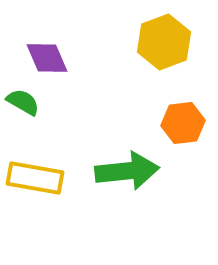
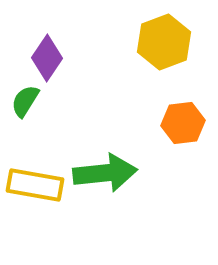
purple diamond: rotated 57 degrees clockwise
green semicircle: moved 2 px right, 1 px up; rotated 88 degrees counterclockwise
green arrow: moved 22 px left, 2 px down
yellow rectangle: moved 7 px down
